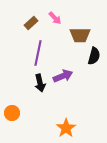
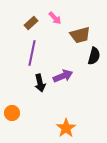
brown trapezoid: rotated 15 degrees counterclockwise
purple line: moved 6 px left
